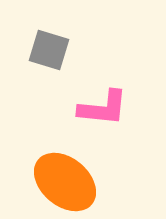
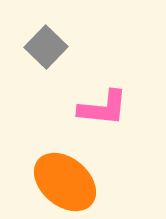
gray square: moved 3 px left, 3 px up; rotated 27 degrees clockwise
